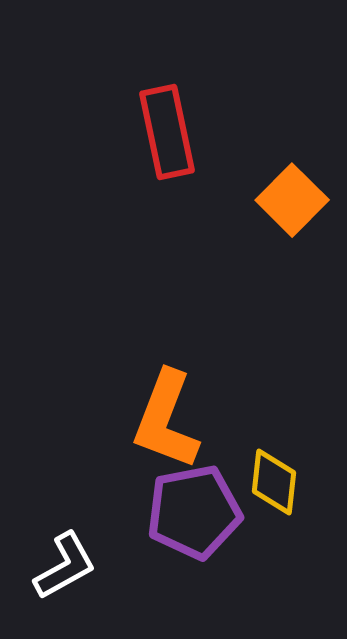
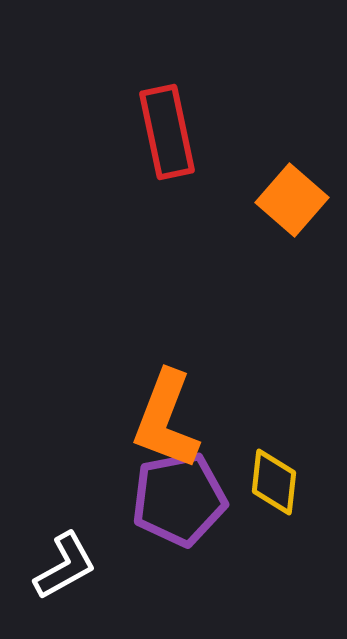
orange square: rotated 4 degrees counterclockwise
purple pentagon: moved 15 px left, 13 px up
